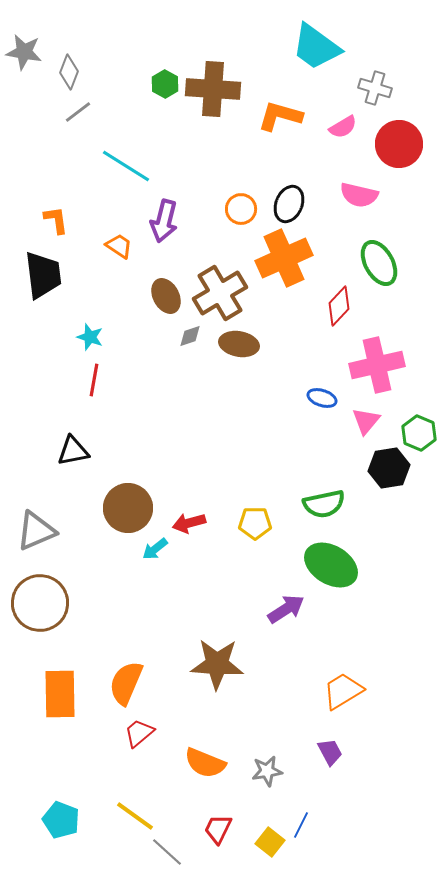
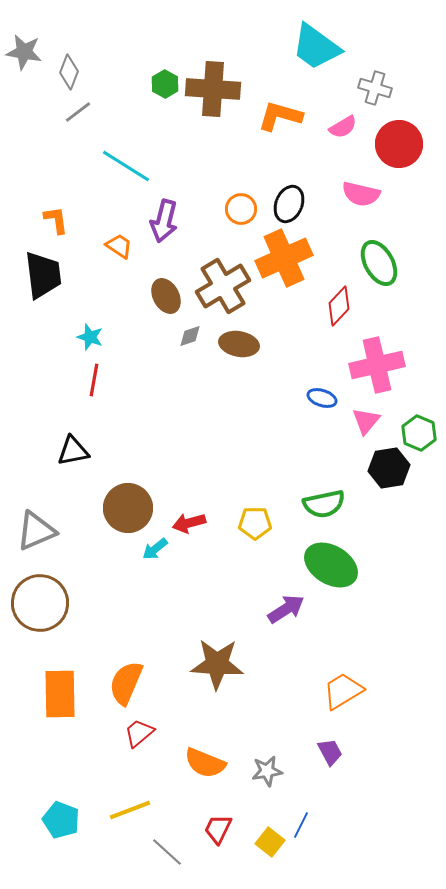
pink semicircle at (359, 195): moved 2 px right, 1 px up
brown cross at (220, 293): moved 3 px right, 7 px up
yellow line at (135, 816): moved 5 px left, 6 px up; rotated 57 degrees counterclockwise
